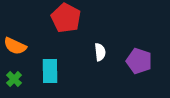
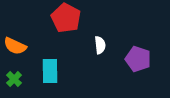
white semicircle: moved 7 px up
purple pentagon: moved 1 px left, 2 px up
